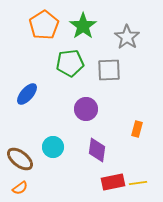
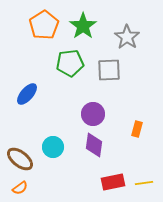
purple circle: moved 7 px right, 5 px down
purple diamond: moved 3 px left, 5 px up
yellow line: moved 6 px right
